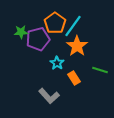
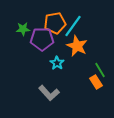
orange pentagon: rotated 25 degrees clockwise
green star: moved 2 px right, 3 px up
purple pentagon: moved 4 px right; rotated 15 degrees clockwise
orange star: rotated 10 degrees counterclockwise
green line: rotated 42 degrees clockwise
orange rectangle: moved 22 px right, 4 px down
gray L-shape: moved 3 px up
